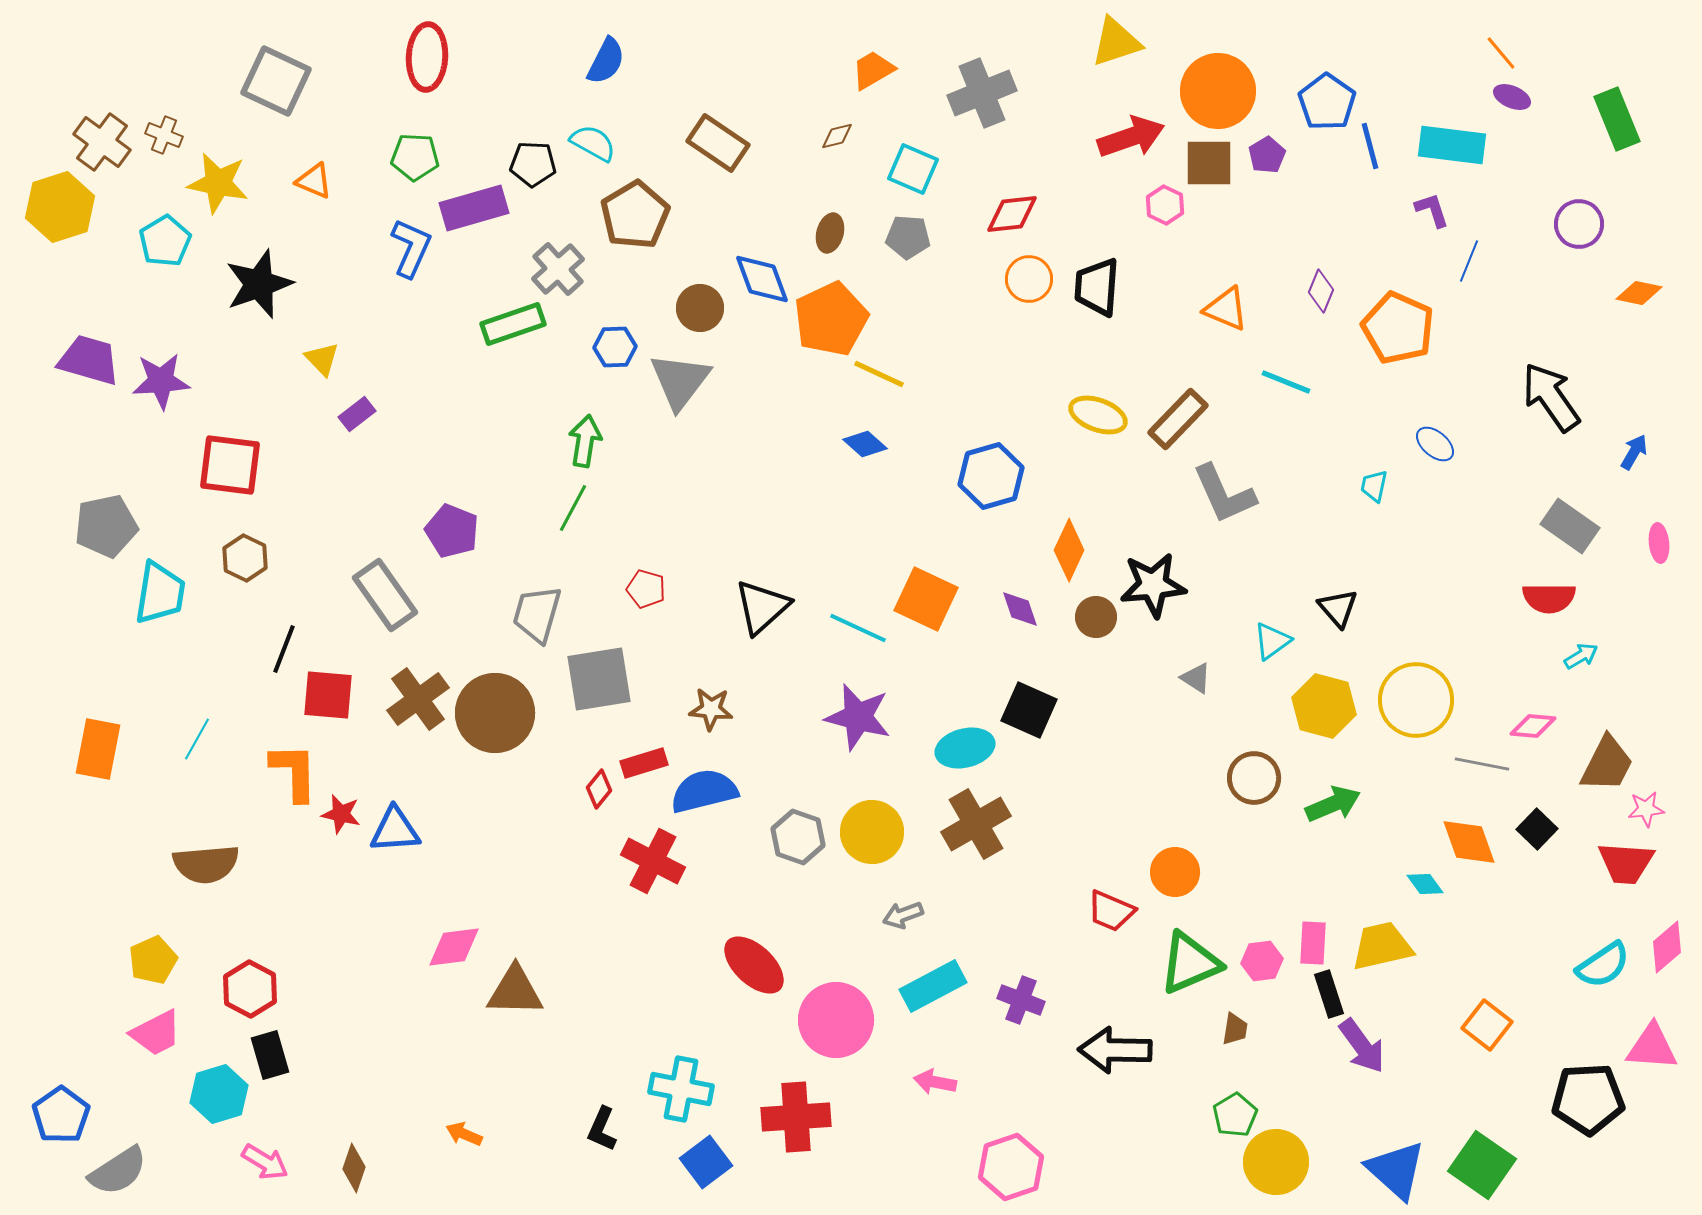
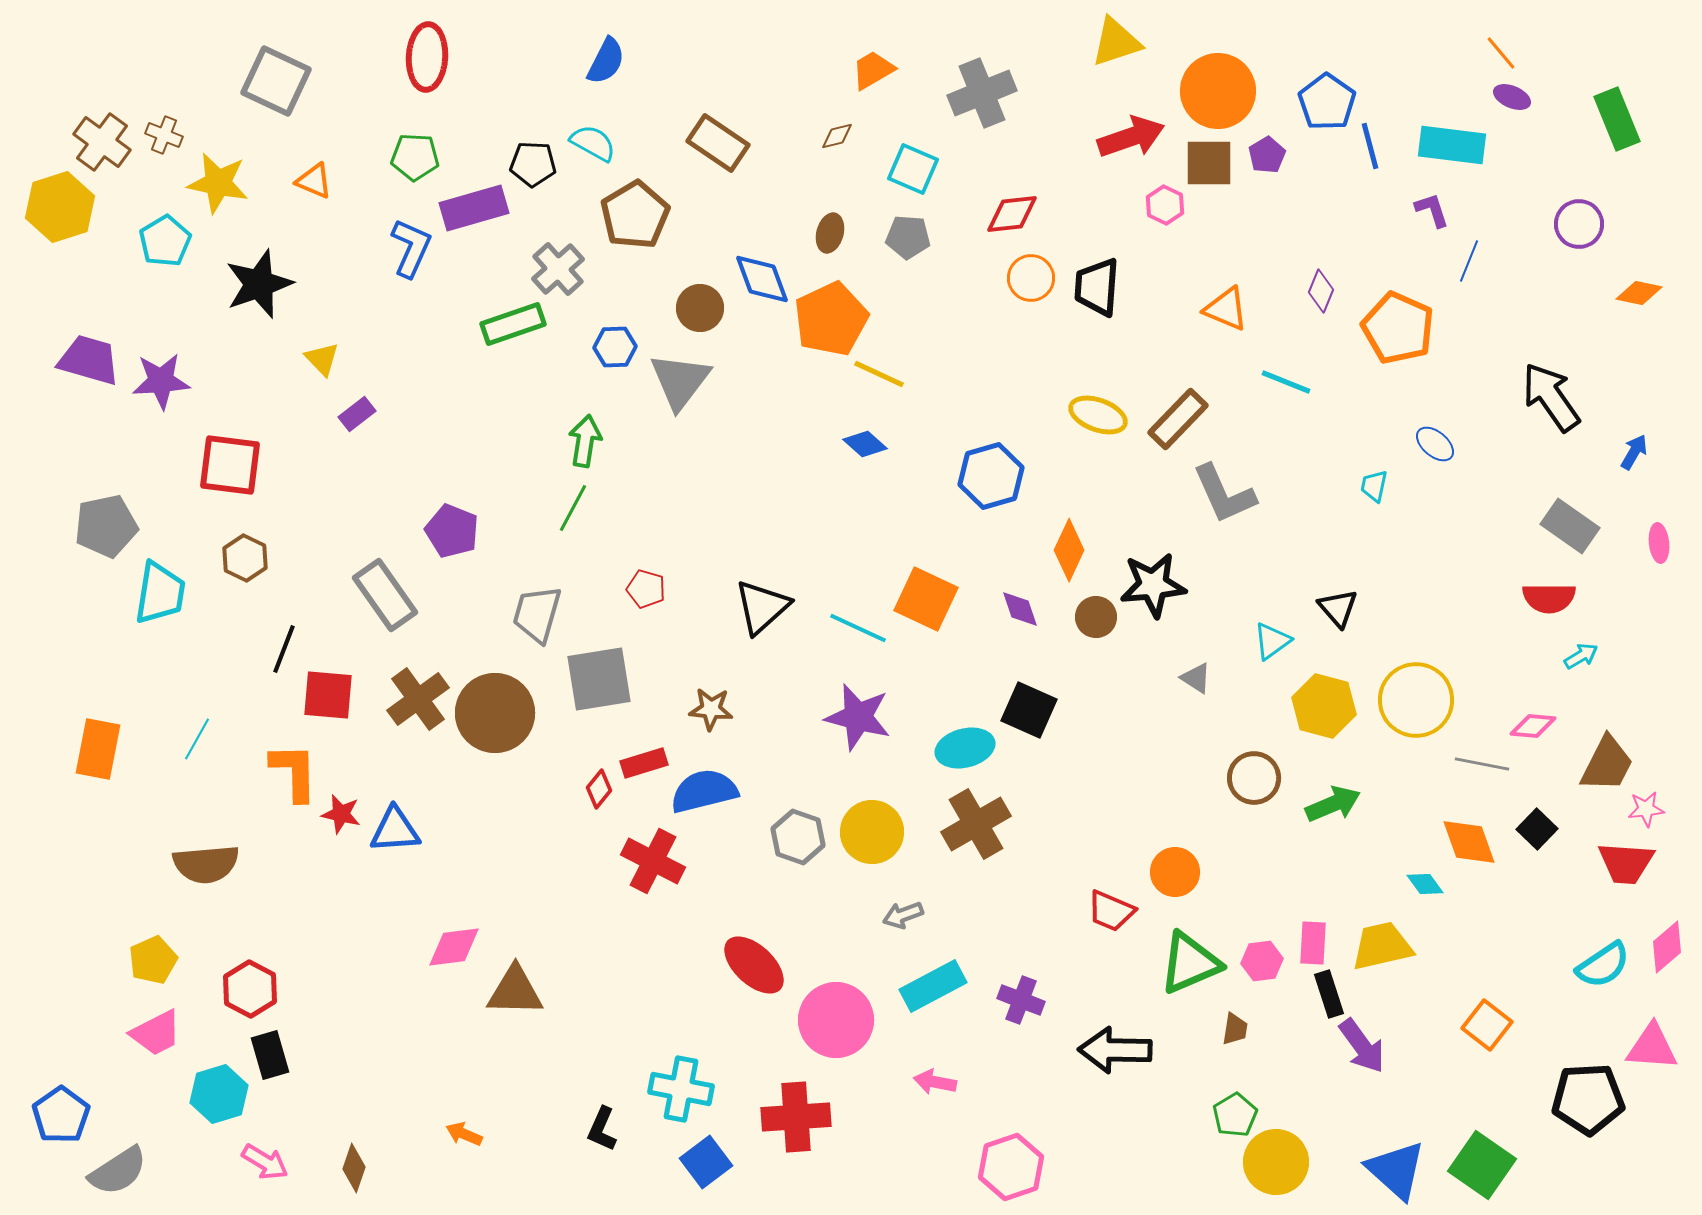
orange circle at (1029, 279): moved 2 px right, 1 px up
